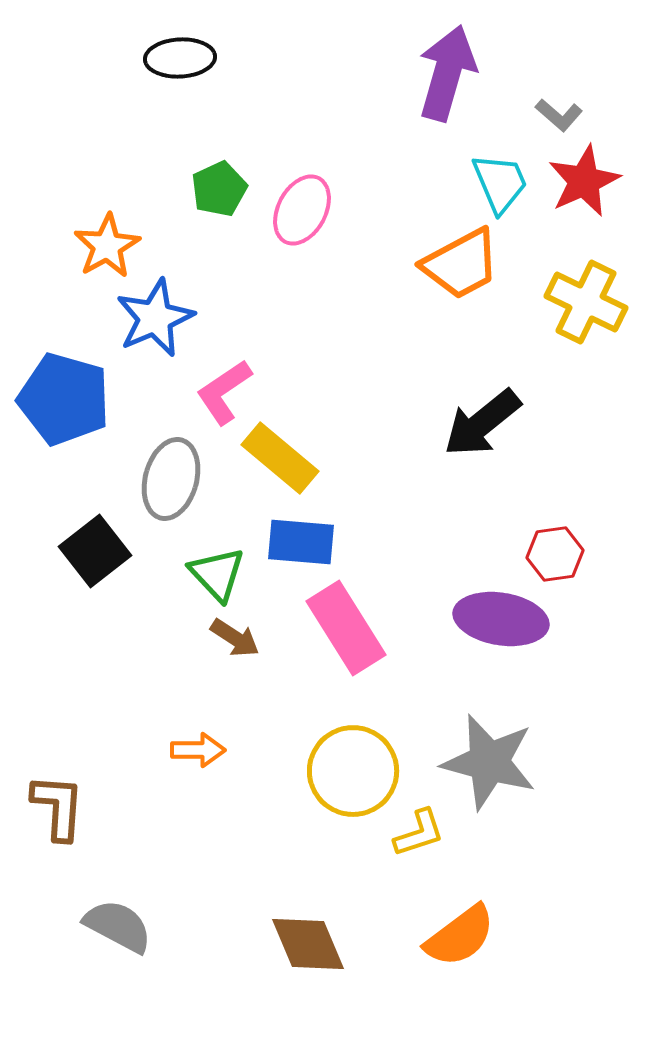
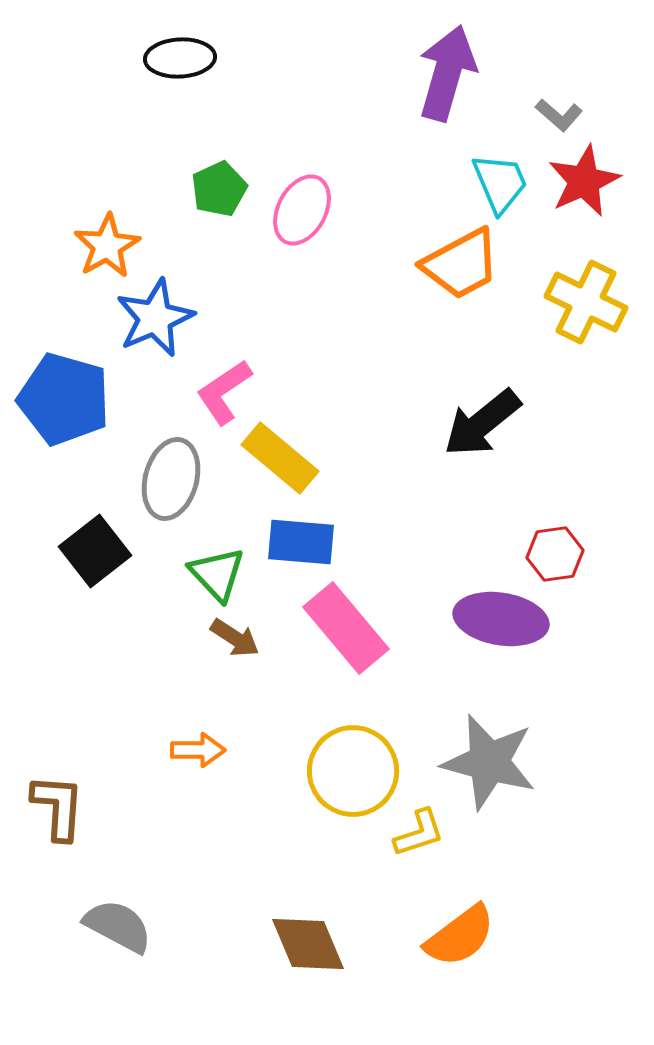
pink rectangle: rotated 8 degrees counterclockwise
